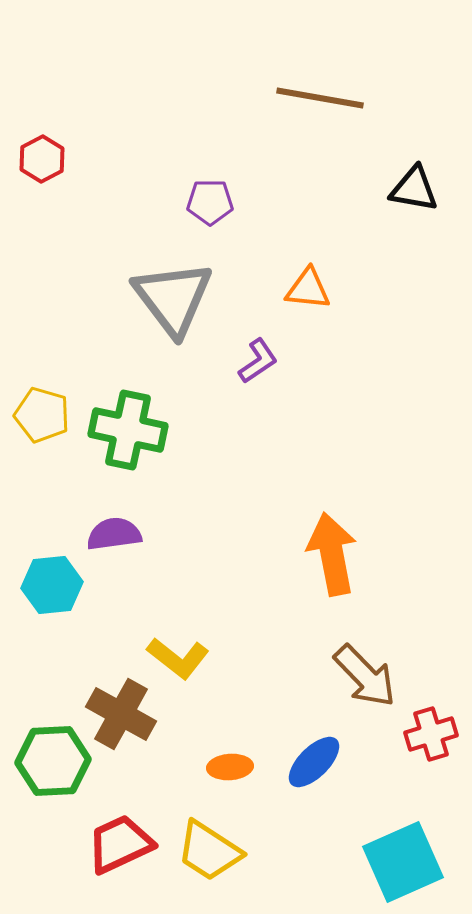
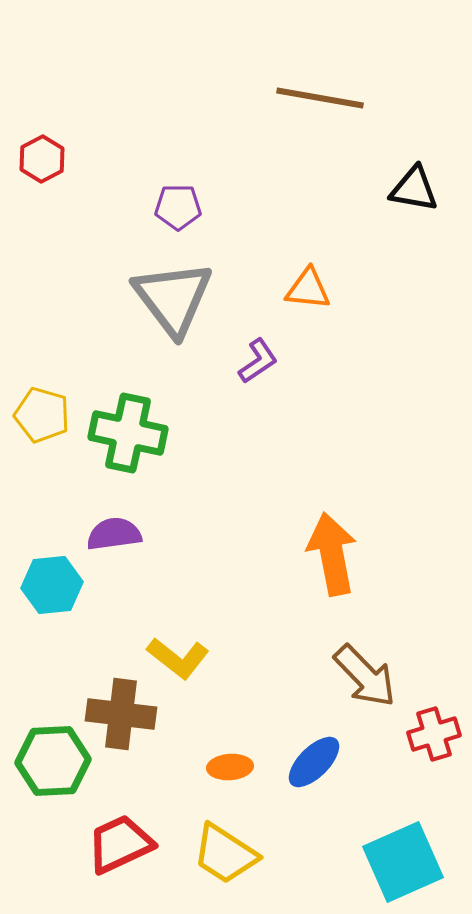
purple pentagon: moved 32 px left, 5 px down
green cross: moved 3 px down
brown cross: rotated 22 degrees counterclockwise
red cross: moved 3 px right
yellow trapezoid: moved 16 px right, 3 px down
